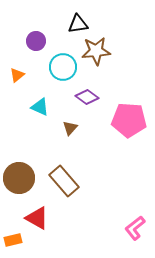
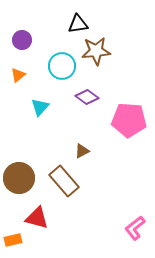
purple circle: moved 14 px left, 1 px up
cyan circle: moved 1 px left, 1 px up
orange triangle: moved 1 px right
cyan triangle: rotated 48 degrees clockwise
brown triangle: moved 12 px right, 23 px down; rotated 21 degrees clockwise
red triangle: rotated 15 degrees counterclockwise
